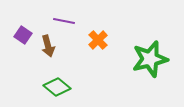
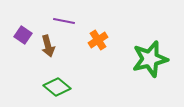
orange cross: rotated 12 degrees clockwise
